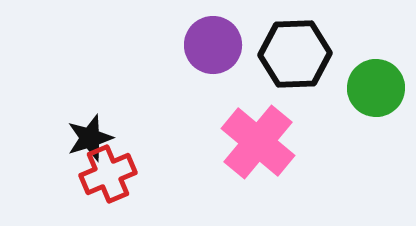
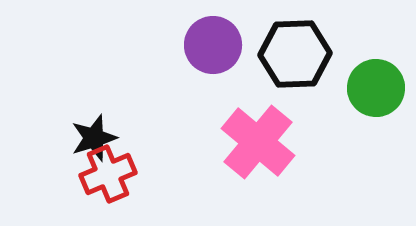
black star: moved 4 px right
